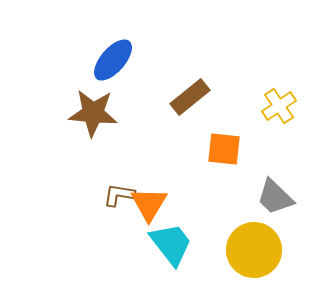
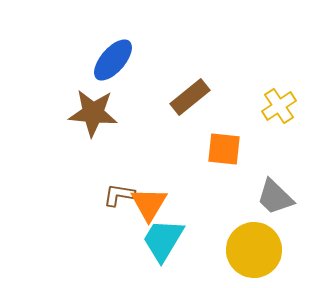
cyan trapezoid: moved 8 px left, 4 px up; rotated 111 degrees counterclockwise
